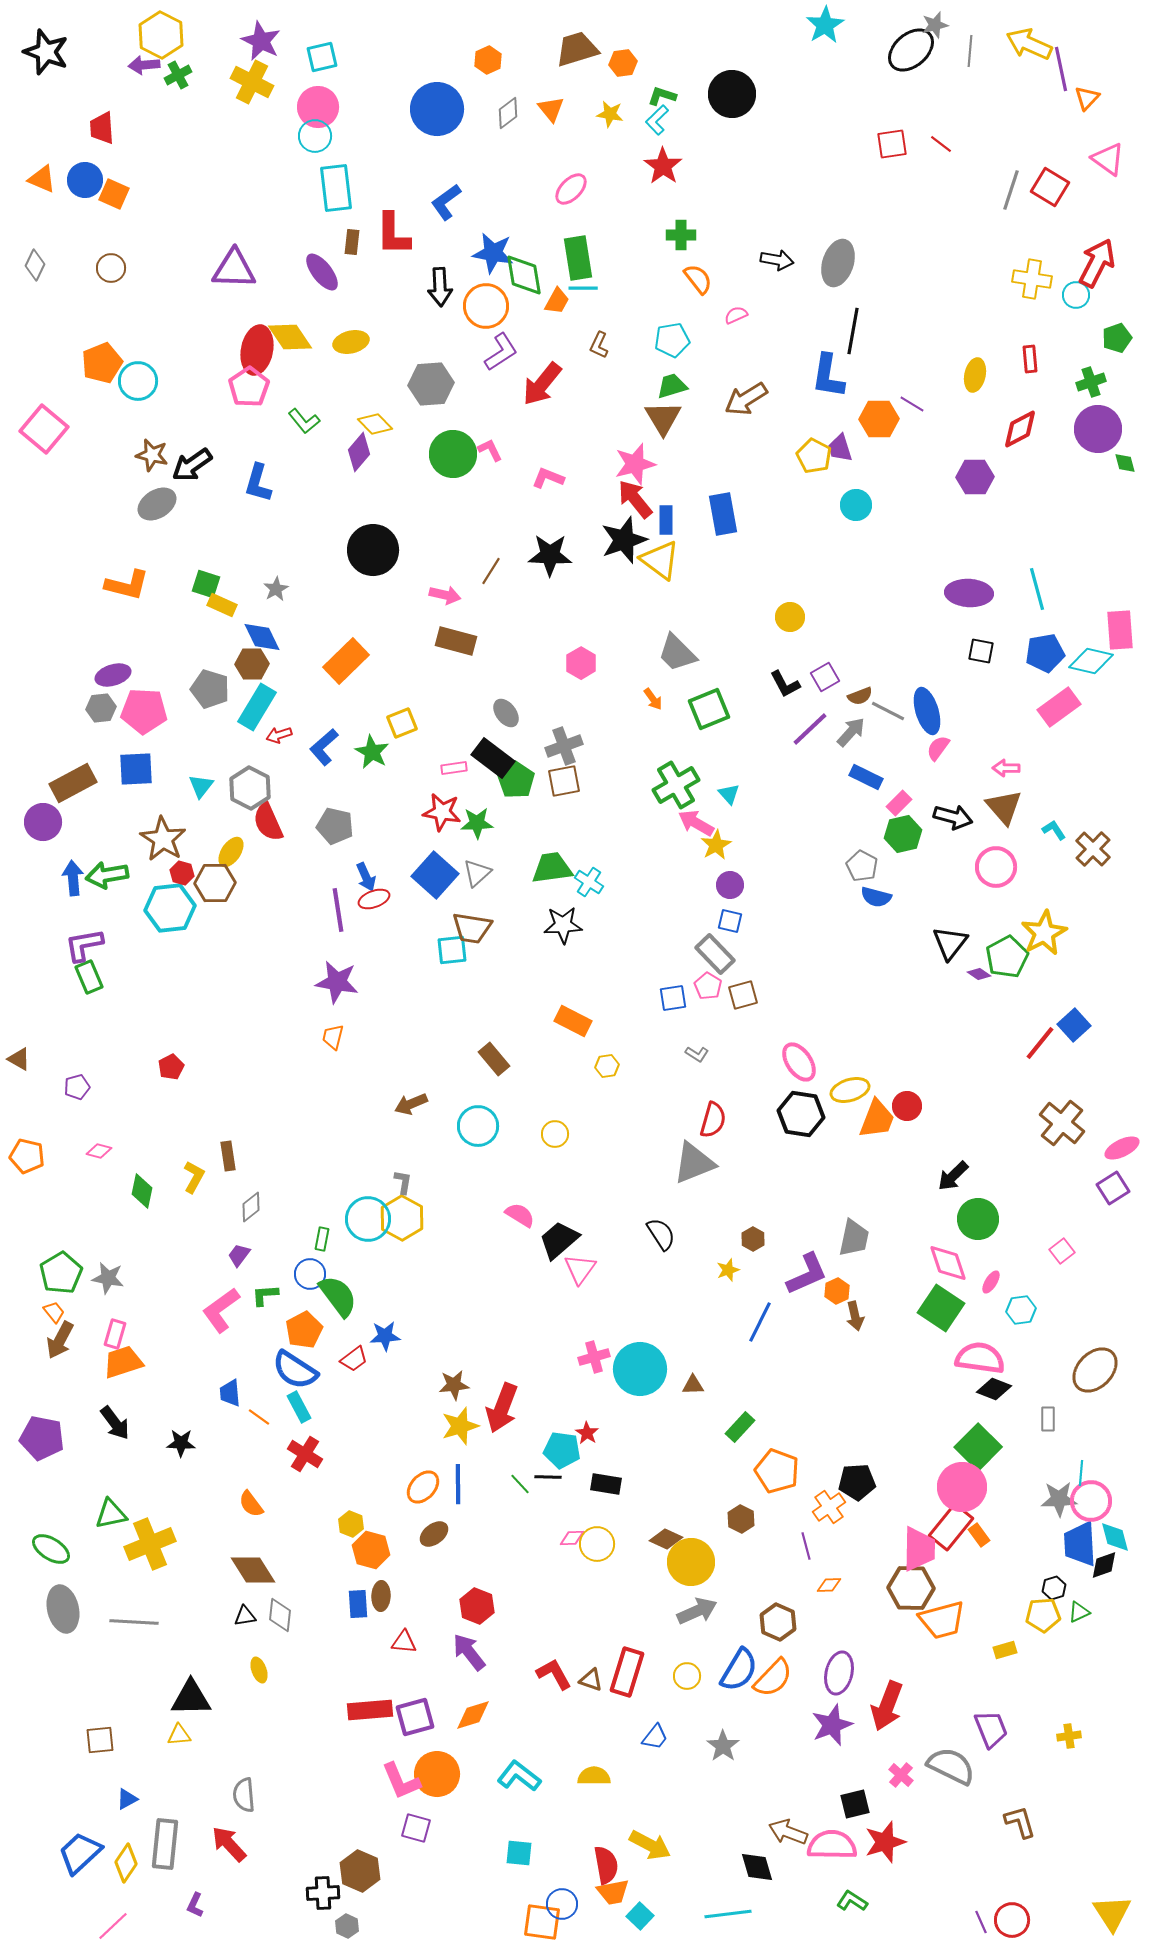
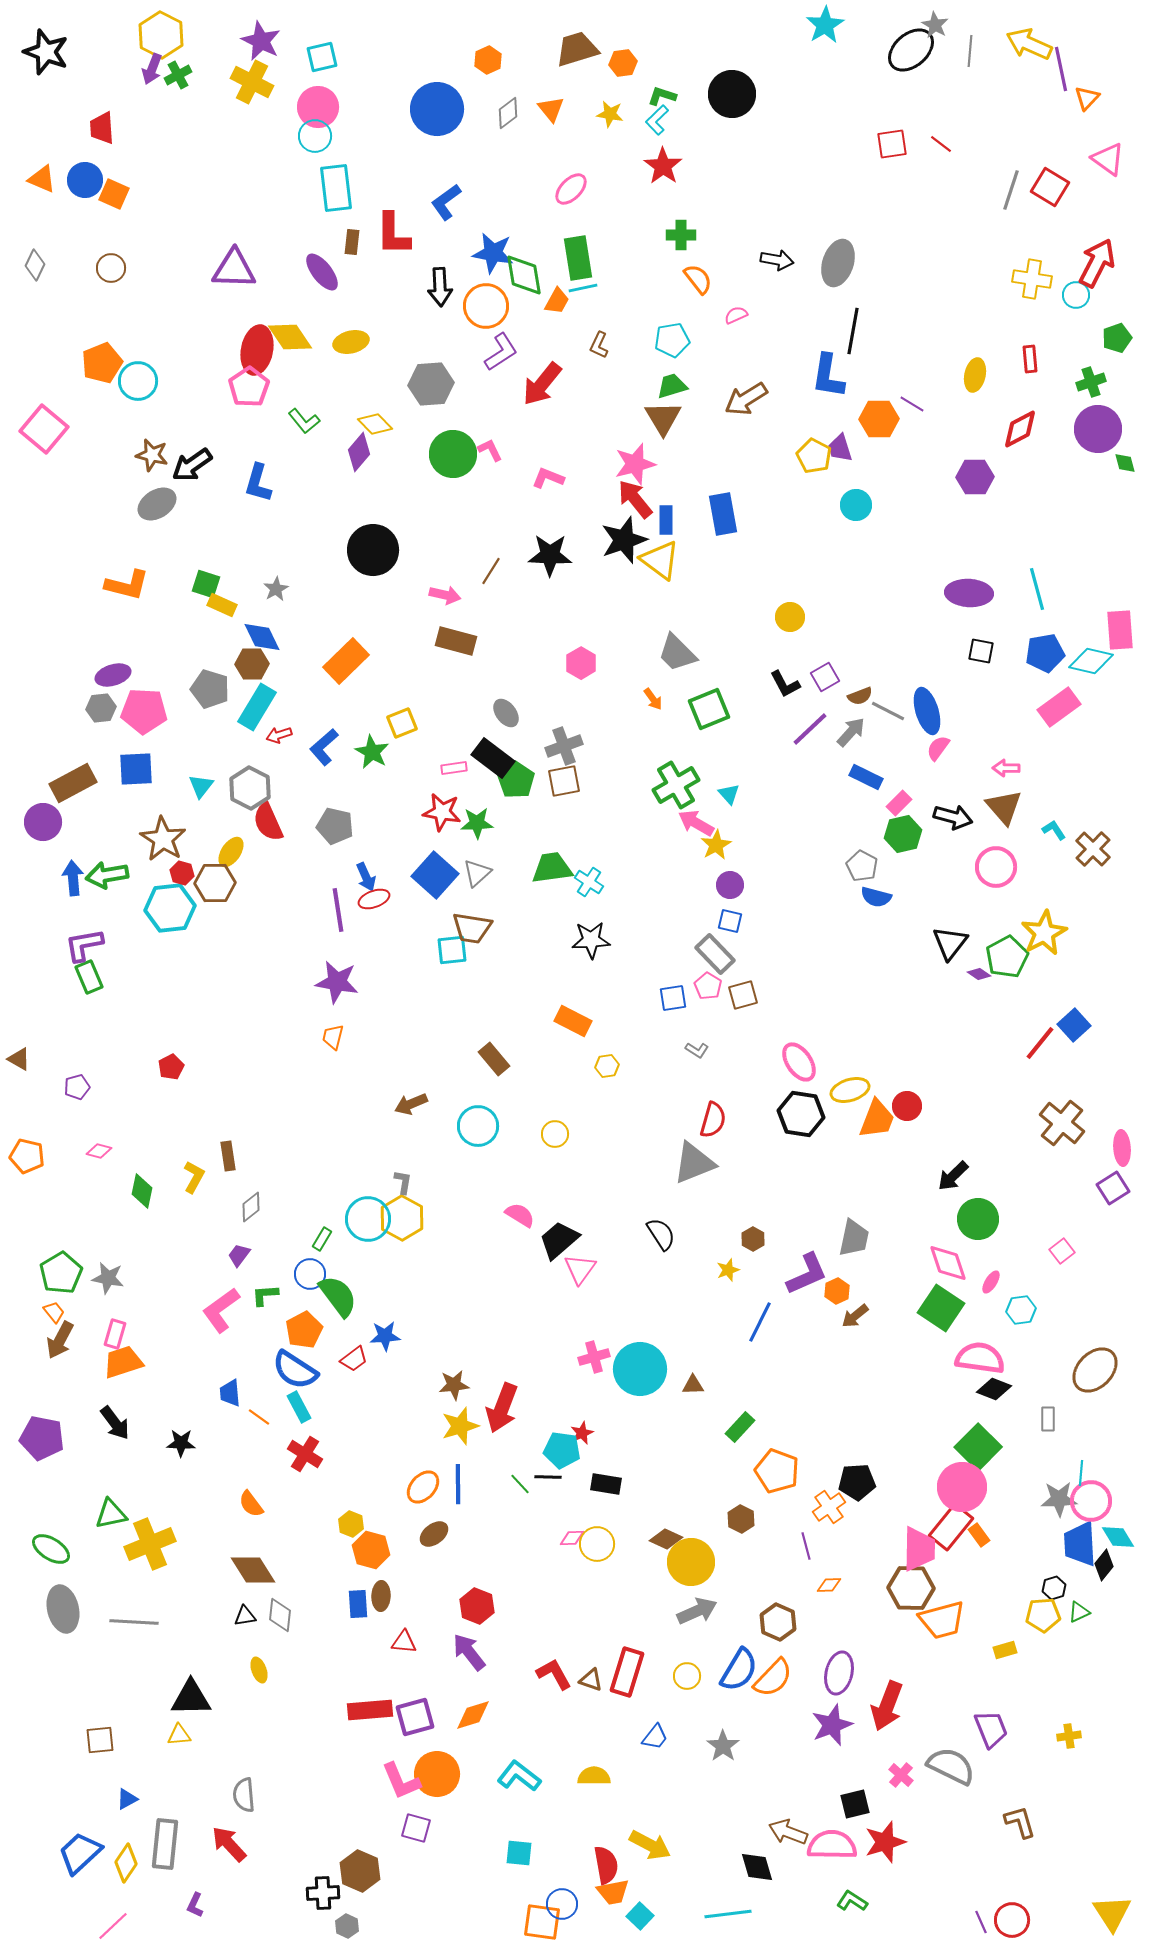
gray star at (935, 25): rotated 28 degrees counterclockwise
purple arrow at (144, 65): moved 8 px right, 4 px down; rotated 64 degrees counterclockwise
cyan line at (583, 288): rotated 12 degrees counterclockwise
black star at (563, 925): moved 28 px right, 15 px down
gray L-shape at (697, 1054): moved 4 px up
pink ellipse at (1122, 1148): rotated 68 degrees counterclockwise
green rectangle at (322, 1239): rotated 20 degrees clockwise
brown arrow at (855, 1316): rotated 64 degrees clockwise
red star at (587, 1433): moved 5 px left; rotated 15 degrees clockwise
cyan diamond at (1115, 1537): moved 3 px right; rotated 16 degrees counterclockwise
black diamond at (1104, 1565): rotated 32 degrees counterclockwise
